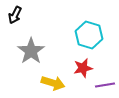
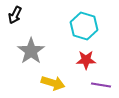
cyan hexagon: moved 5 px left, 9 px up
red star: moved 3 px right, 8 px up; rotated 12 degrees clockwise
purple line: moved 4 px left; rotated 18 degrees clockwise
